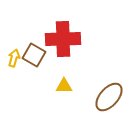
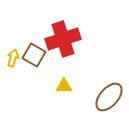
red cross: rotated 16 degrees counterclockwise
yellow arrow: moved 1 px left
